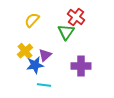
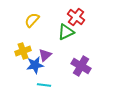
green triangle: rotated 30 degrees clockwise
yellow cross: moved 2 px left; rotated 21 degrees clockwise
purple cross: rotated 30 degrees clockwise
